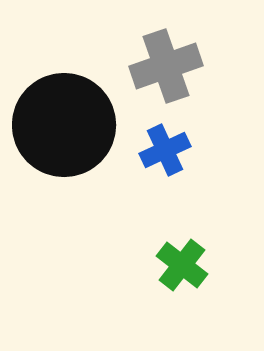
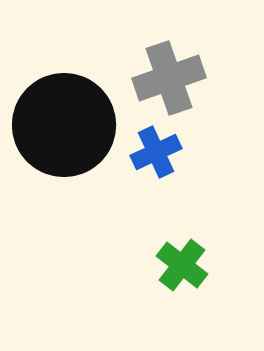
gray cross: moved 3 px right, 12 px down
blue cross: moved 9 px left, 2 px down
